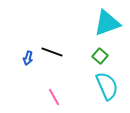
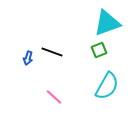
green square: moved 1 px left, 6 px up; rotated 28 degrees clockwise
cyan semicircle: rotated 52 degrees clockwise
pink line: rotated 18 degrees counterclockwise
